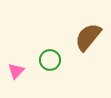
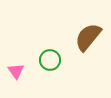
pink triangle: rotated 18 degrees counterclockwise
